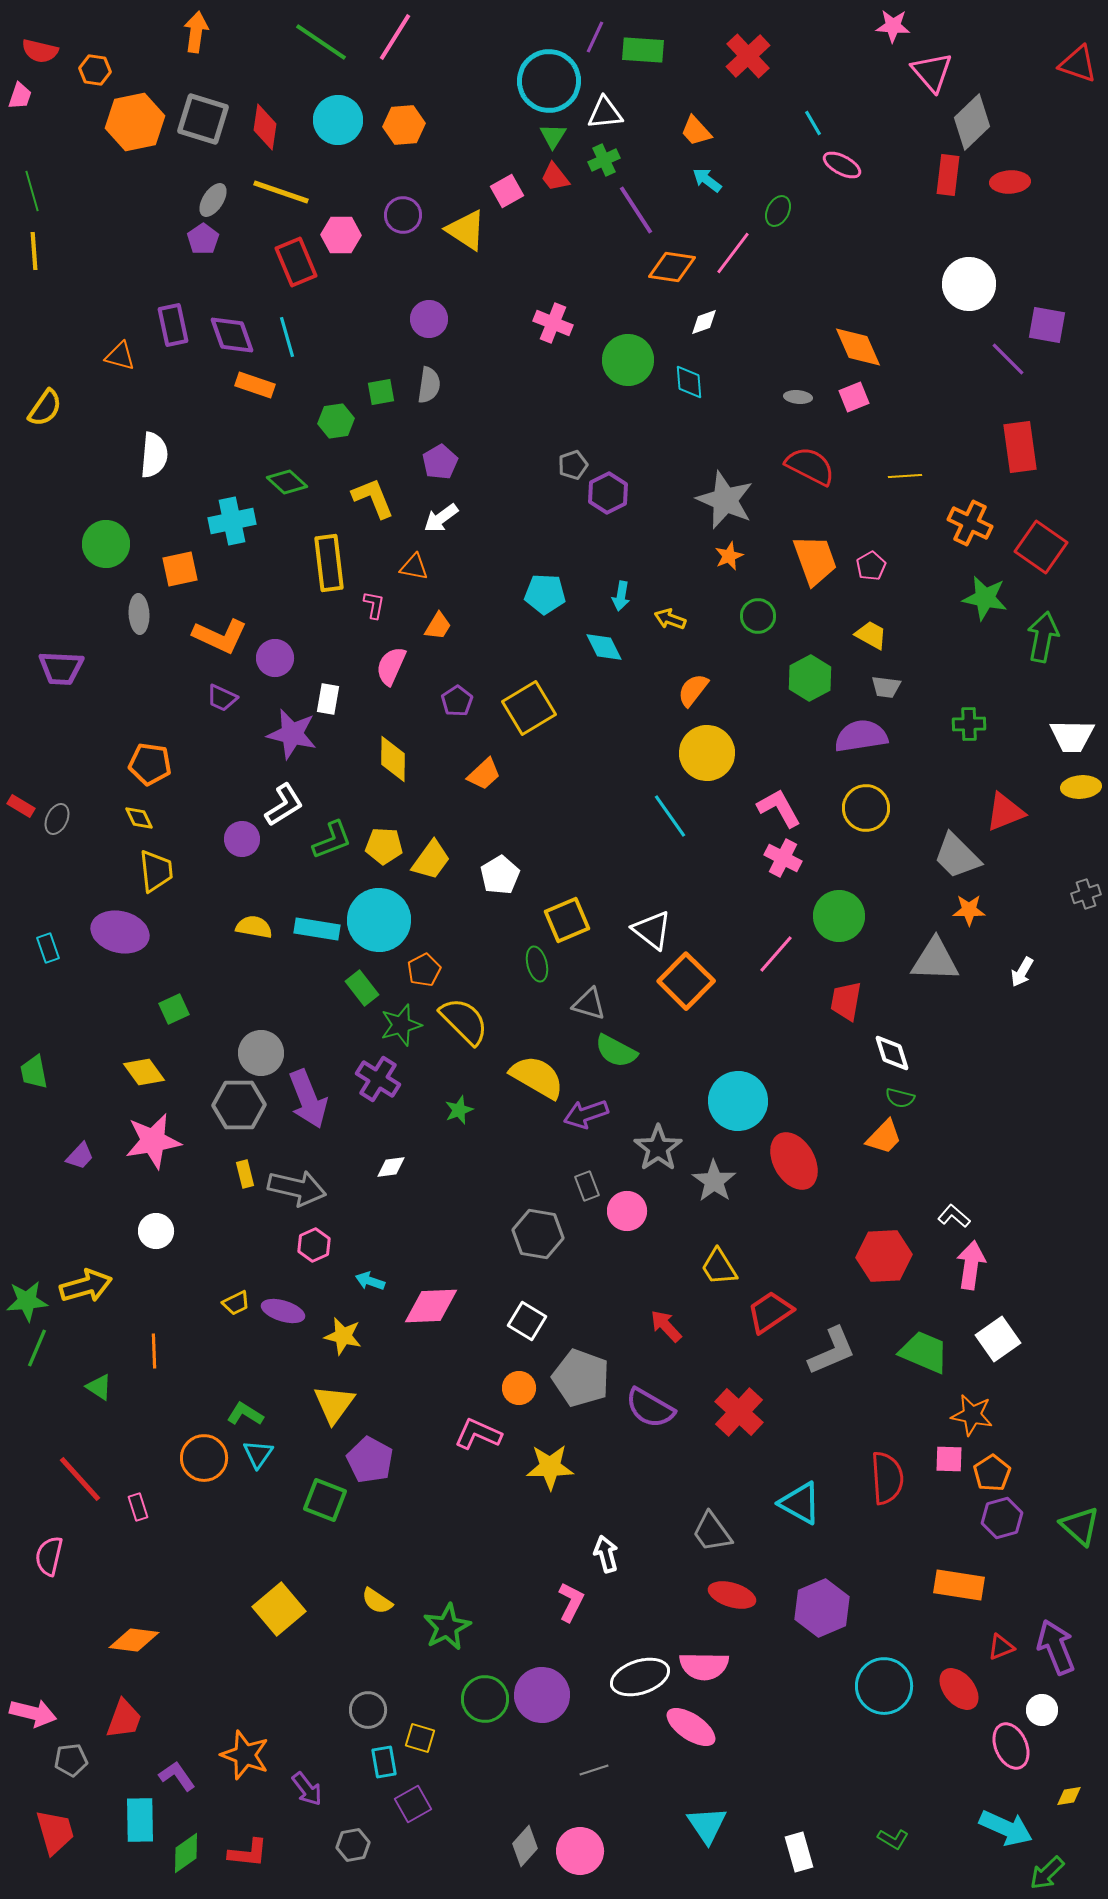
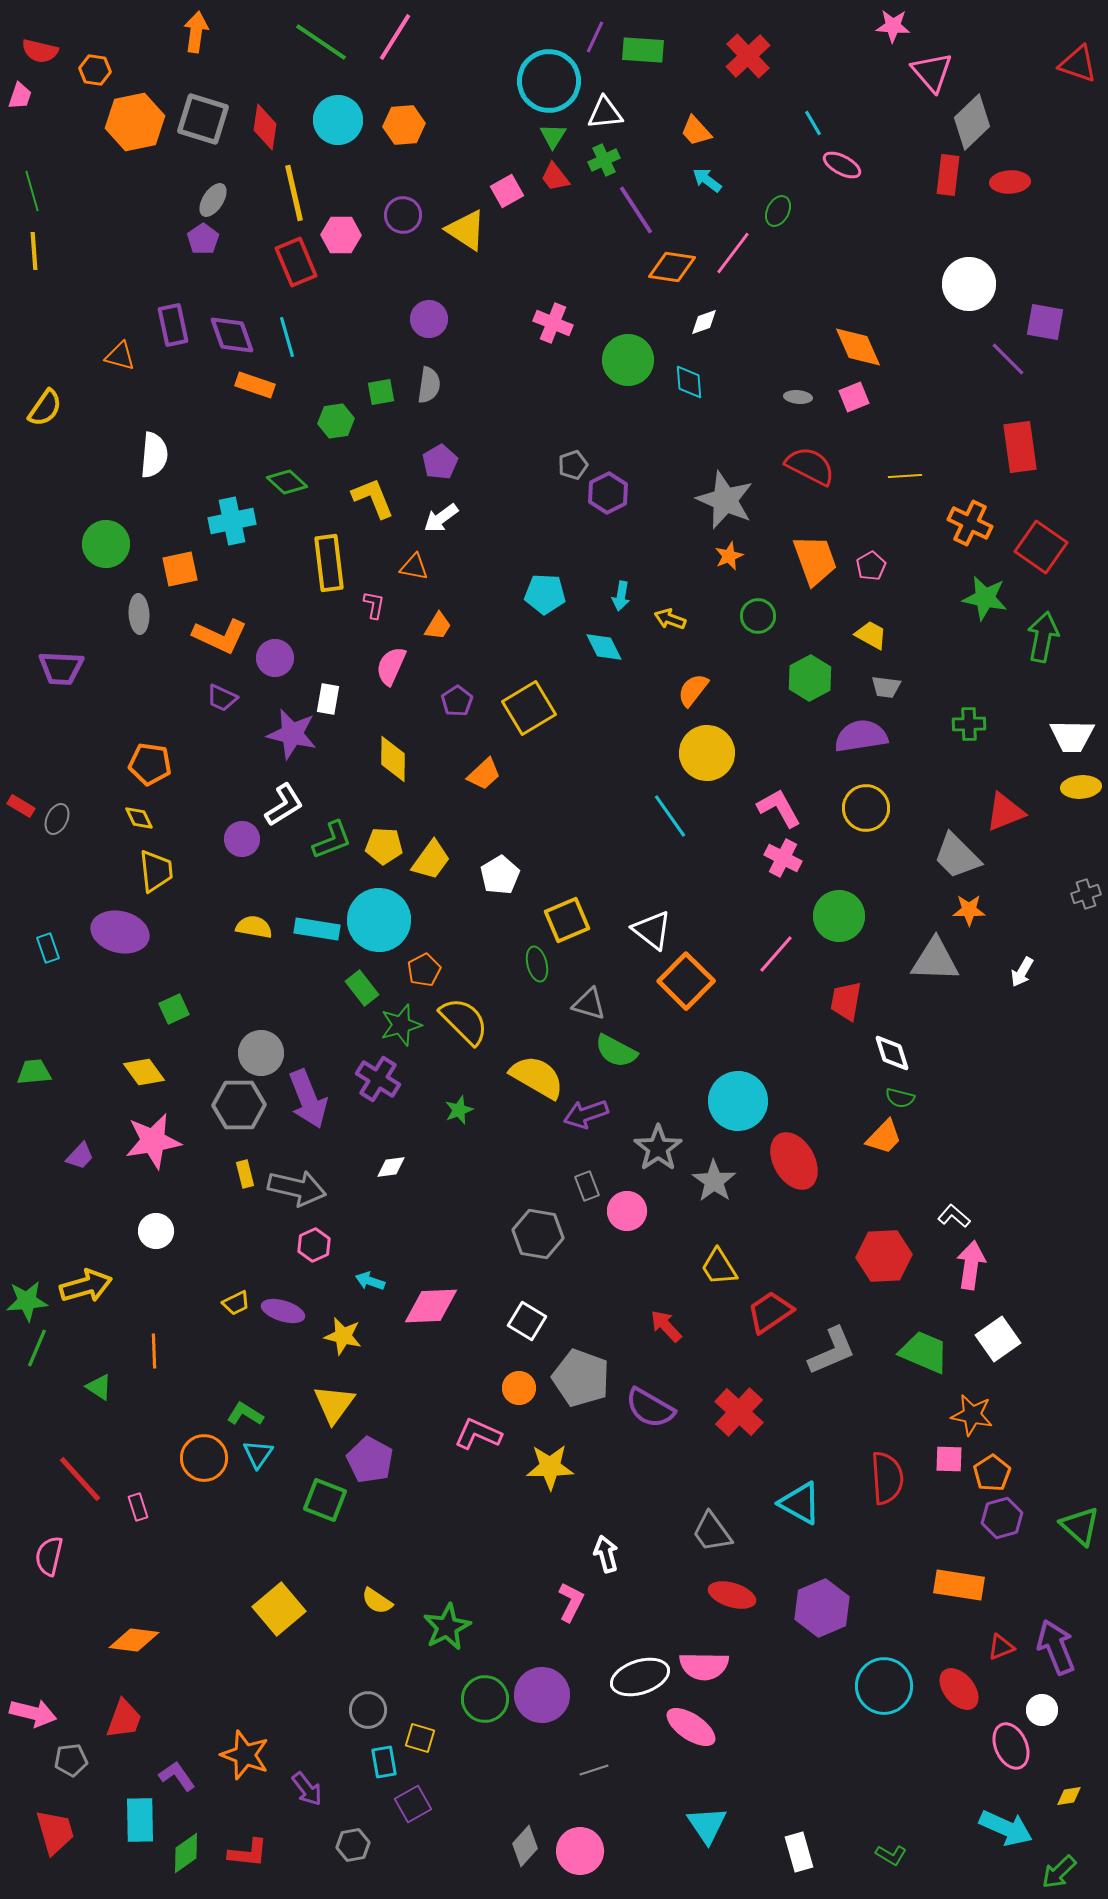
yellow line at (281, 192): moved 13 px right, 1 px down; rotated 58 degrees clockwise
purple square at (1047, 325): moved 2 px left, 3 px up
green trapezoid at (34, 1072): rotated 96 degrees clockwise
green L-shape at (893, 1839): moved 2 px left, 16 px down
green arrow at (1047, 1873): moved 12 px right, 1 px up
